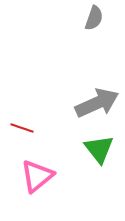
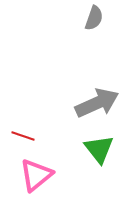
red line: moved 1 px right, 8 px down
pink triangle: moved 1 px left, 1 px up
